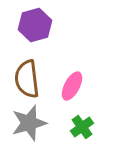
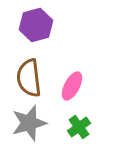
purple hexagon: moved 1 px right
brown semicircle: moved 2 px right, 1 px up
green cross: moved 3 px left
